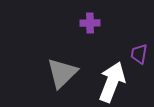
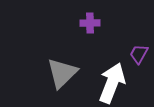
purple trapezoid: rotated 20 degrees clockwise
white arrow: moved 1 px down
